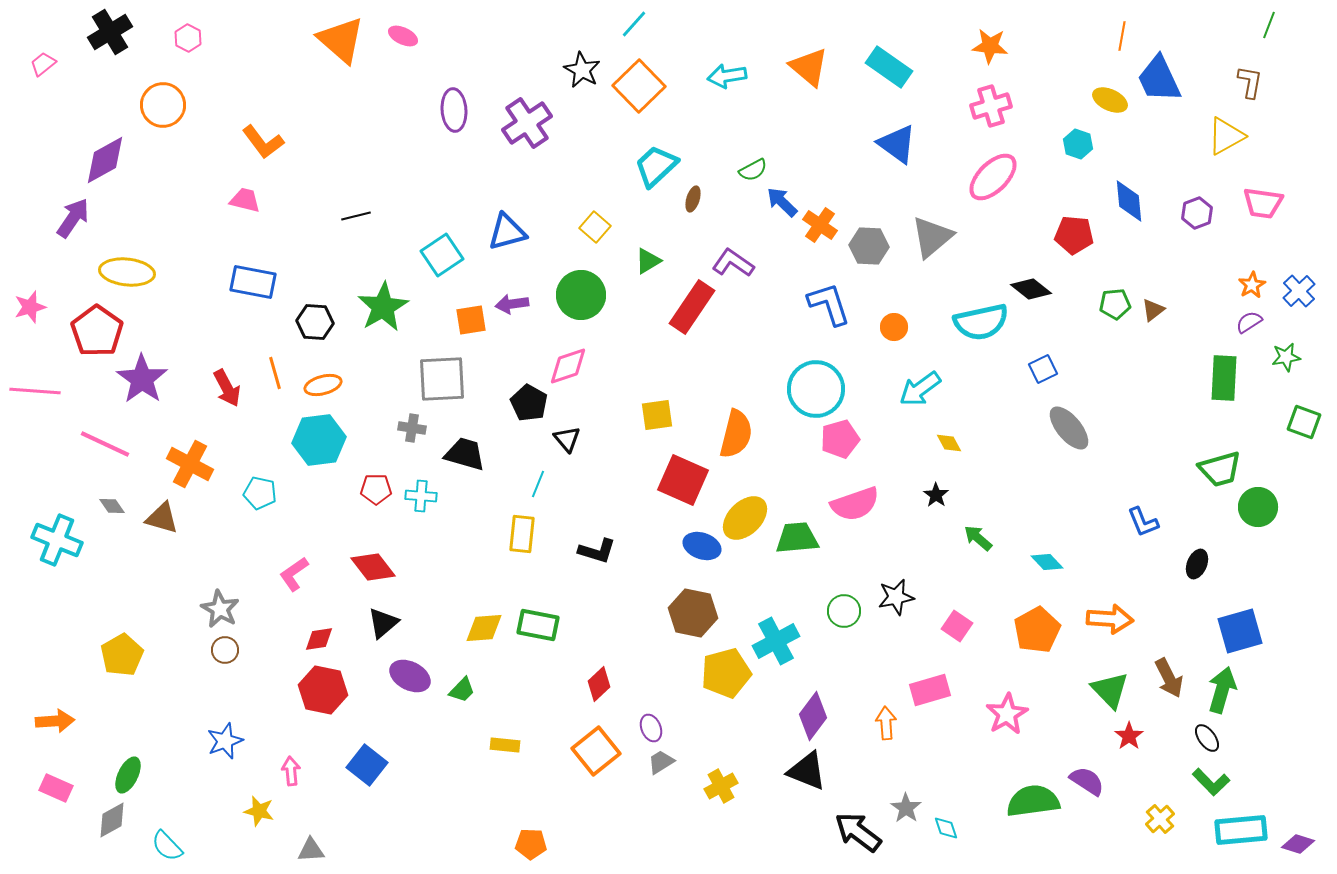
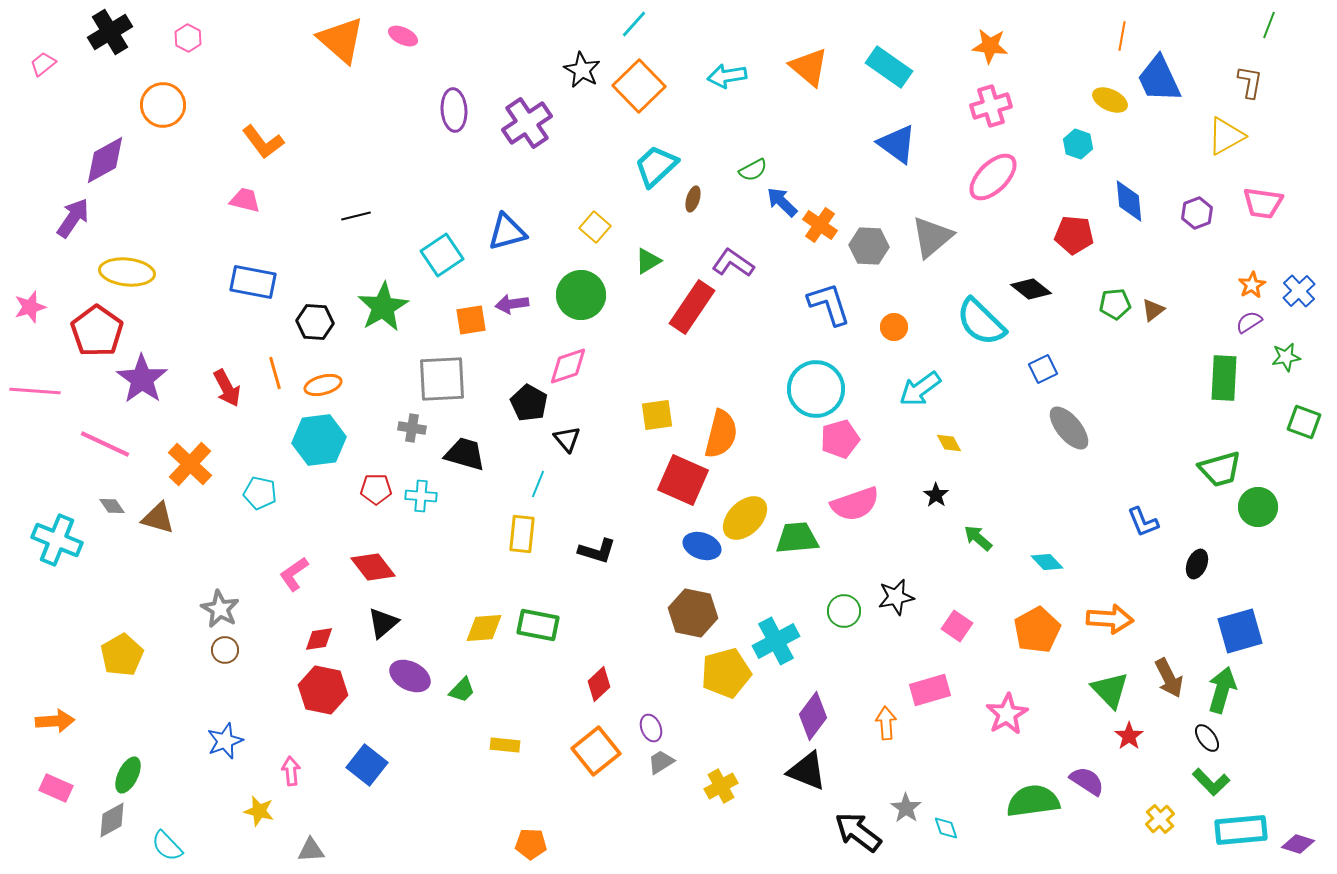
cyan semicircle at (981, 322): rotated 56 degrees clockwise
orange semicircle at (736, 434): moved 15 px left
orange cross at (190, 464): rotated 15 degrees clockwise
brown triangle at (162, 518): moved 4 px left
